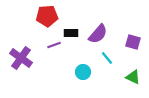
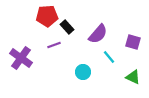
black rectangle: moved 4 px left, 6 px up; rotated 48 degrees clockwise
cyan line: moved 2 px right, 1 px up
